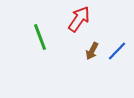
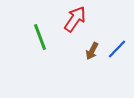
red arrow: moved 4 px left
blue line: moved 2 px up
